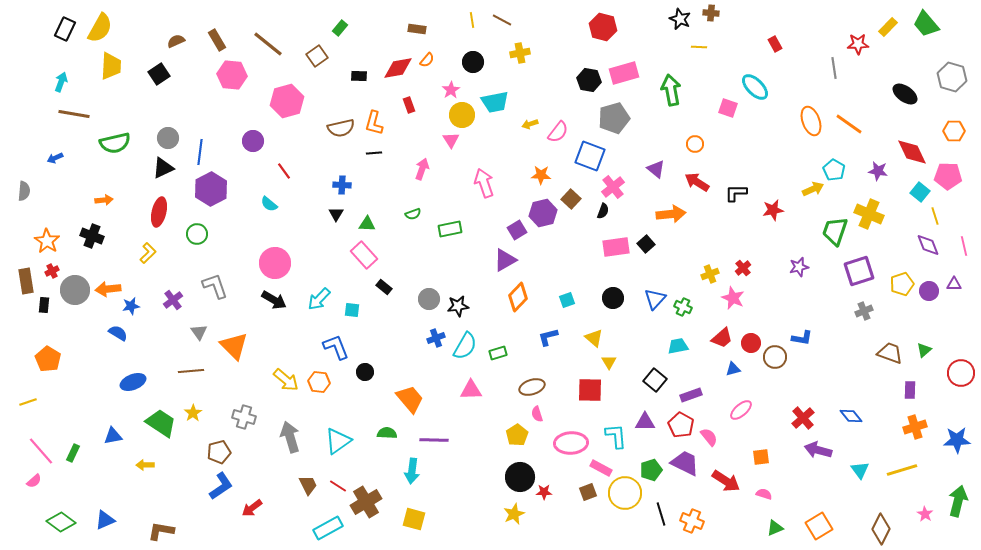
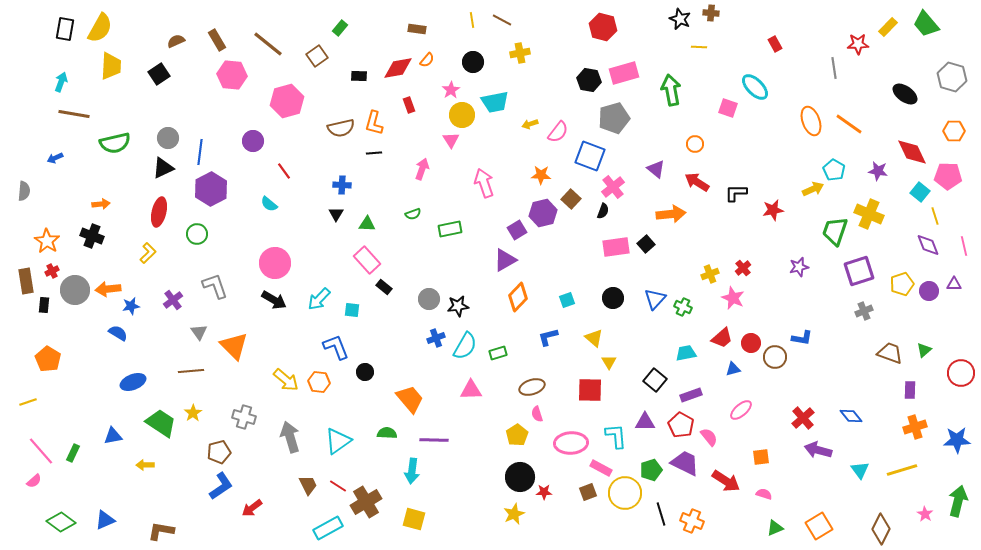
black rectangle at (65, 29): rotated 15 degrees counterclockwise
orange arrow at (104, 200): moved 3 px left, 4 px down
pink rectangle at (364, 255): moved 3 px right, 5 px down
cyan trapezoid at (678, 346): moved 8 px right, 7 px down
